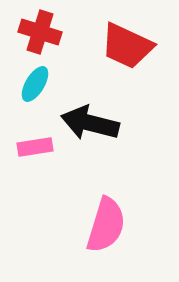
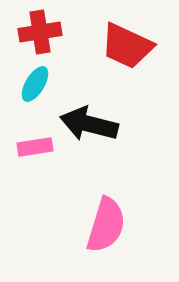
red cross: rotated 27 degrees counterclockwise
black arrow: moved 1 px left, 1 px down
